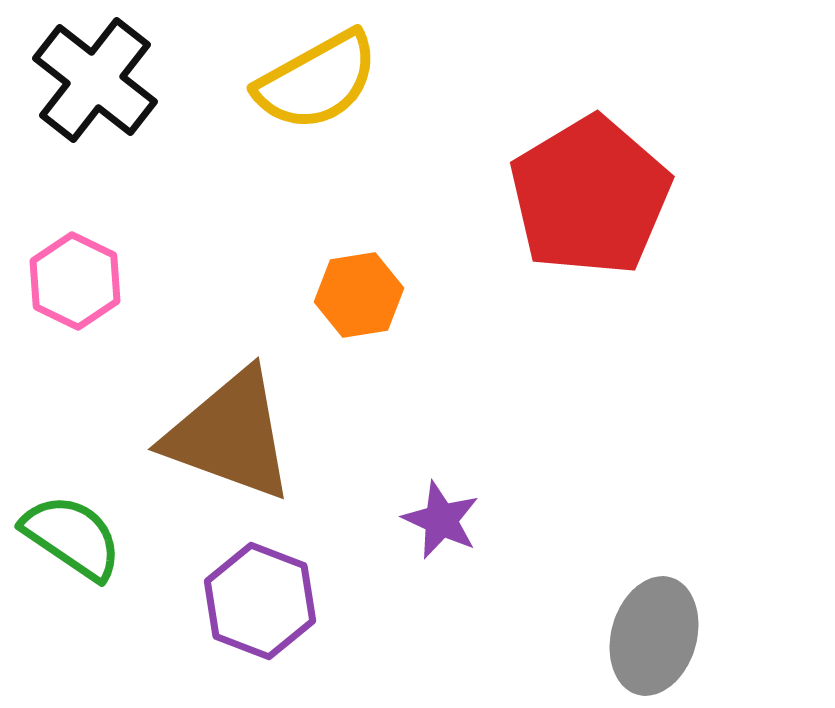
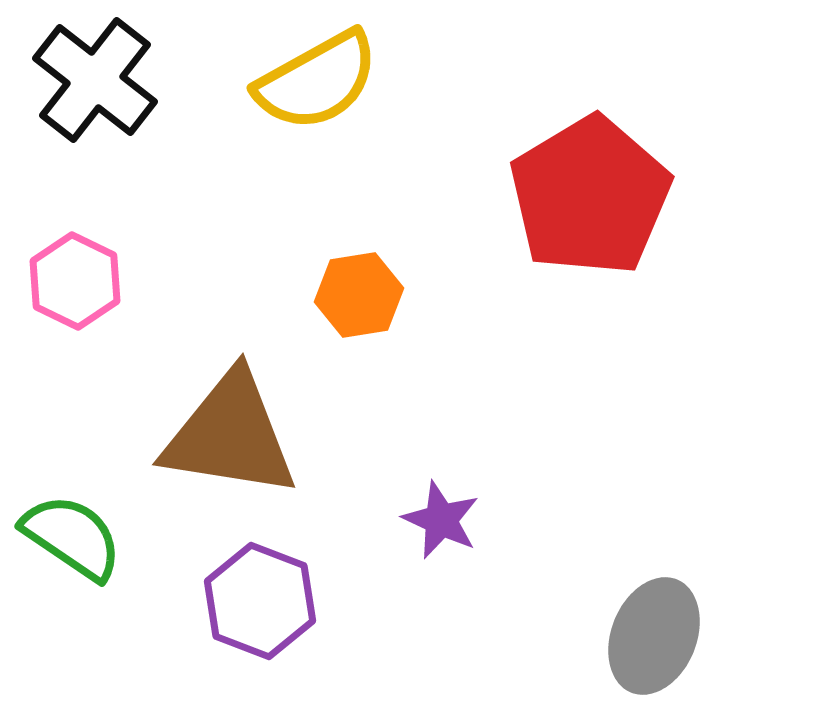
brown triangle: rotated 11 degrees counterclockwise
gray ellipse: rotated 6 degrees clockwise
